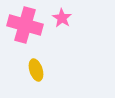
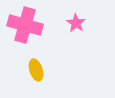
pink star: moved 14 px right, 5 px down
